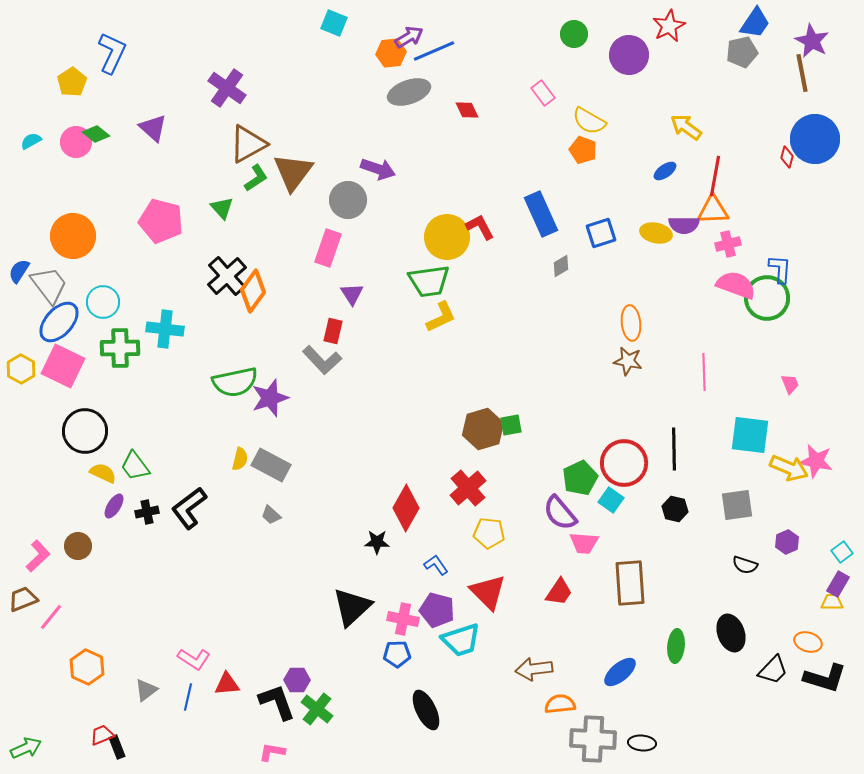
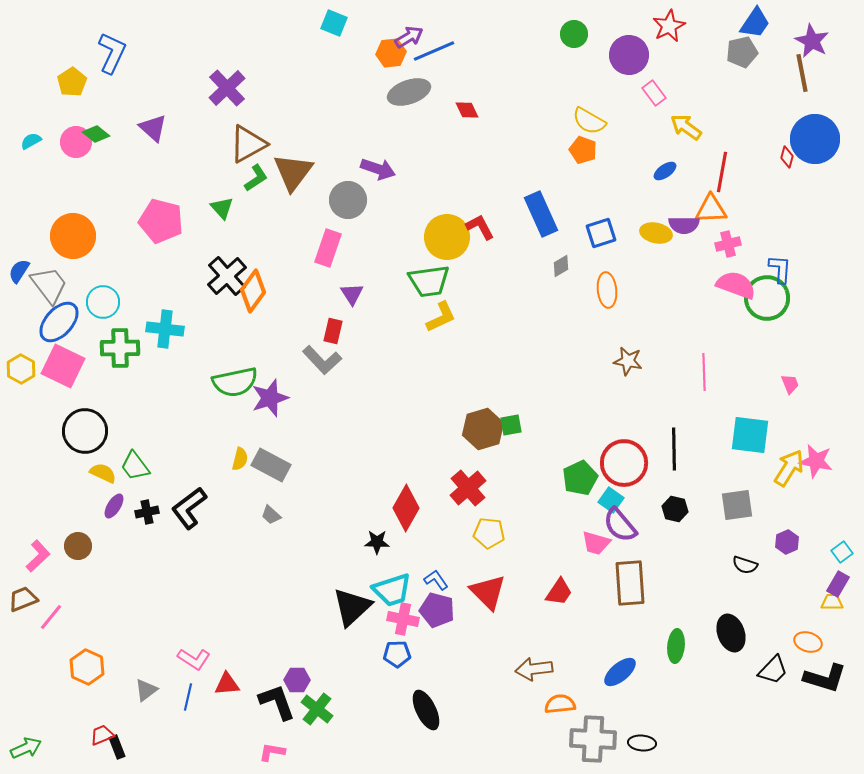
purple cross at (227, 88): rotated 12 degrees clockwise
pink rectangle at (543, 93): moved 111 px right
red line at (715, 176): moved 7 px right, 4 px up
orange triangle at (713, 210): moved 2 px left, 1 px up
orange ellipse at (631, 323): moved 24 px left, 33 px up
yellow arrow at (789, 468): rotated 81 degrees counterclockwise
purple semicircle at (560, 513): moved 60 px right, 12 px down
pink trapezoid at (584, 543): moved 12 px right; rotated 12 degrees clockwise
blue L-shape at (436, 565): moved 15 px down
cyan trapezoid at (461, 640): moved 69 px left, 50 px up
